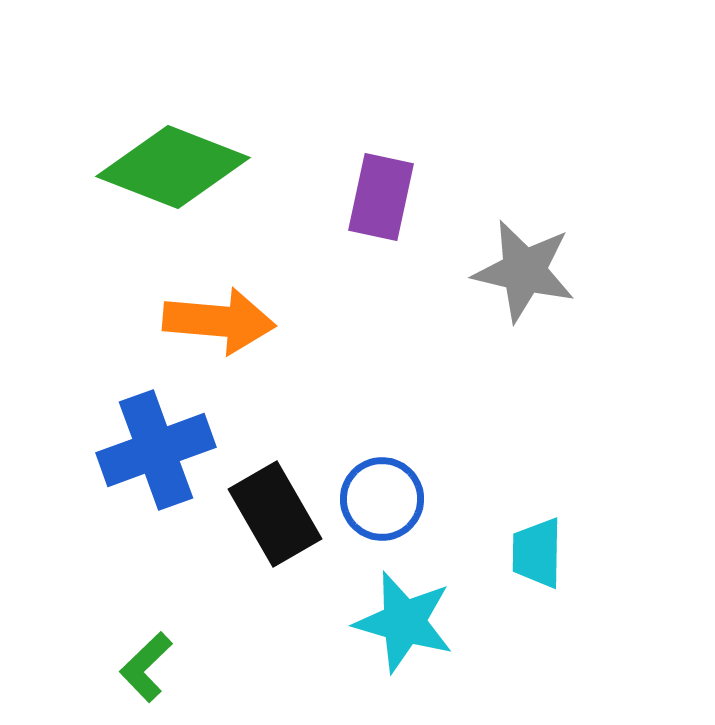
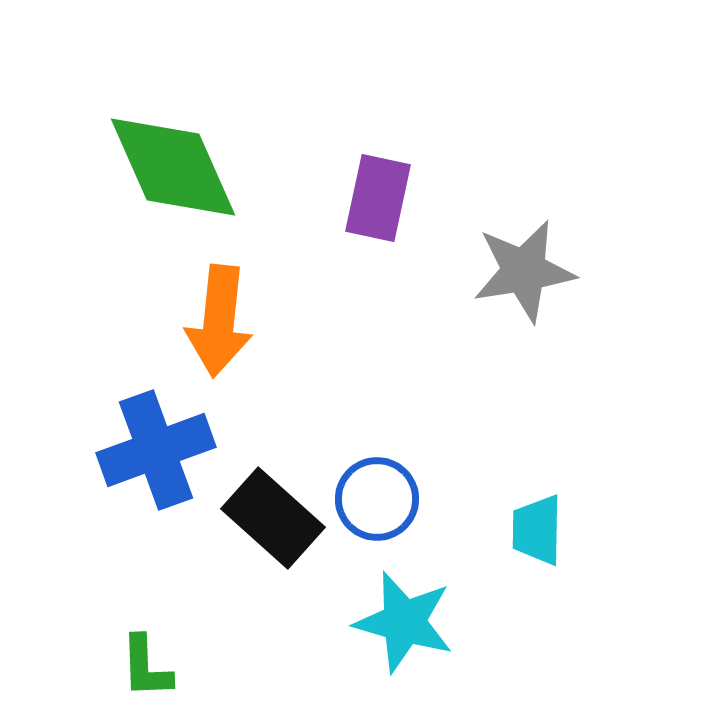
green diamond: rotated 45 degrees clockwise
purple rectangle: moved 3 px left, 1 px down
gray star: rotated 22 degrees counterclockwise
orange arrow: rotated 91 degrees clockwise
blue circle: moved 5 px left
black rectangle: moved 2 px left, 4 px down; rotated 18 degrees counterclockwise
cyan trapezoid: moved 23 px up
green L-shape: rotated 48 degrees counterclockwise
